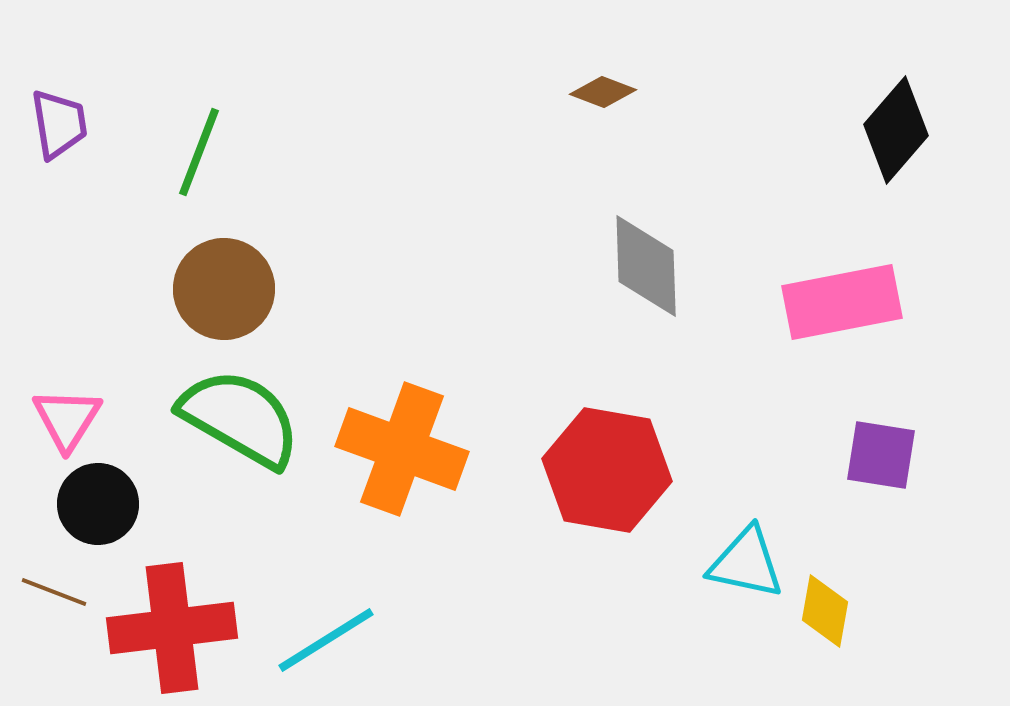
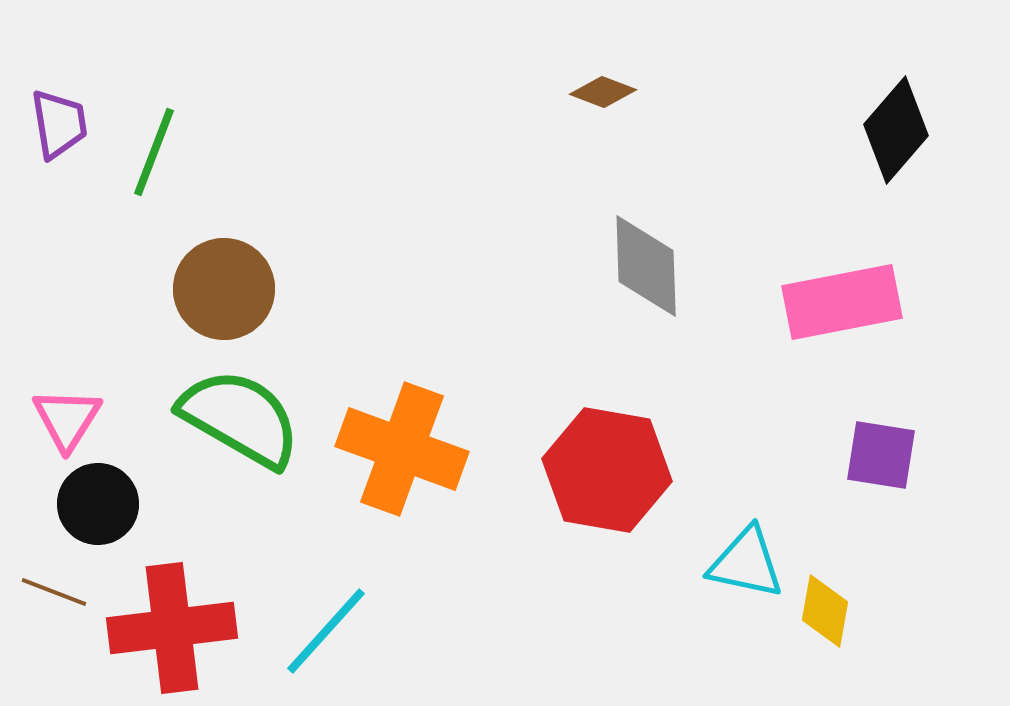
green line: moved 45 px left
cyan line: moved 9 px up; rotated 16 degrees counterclockwise
